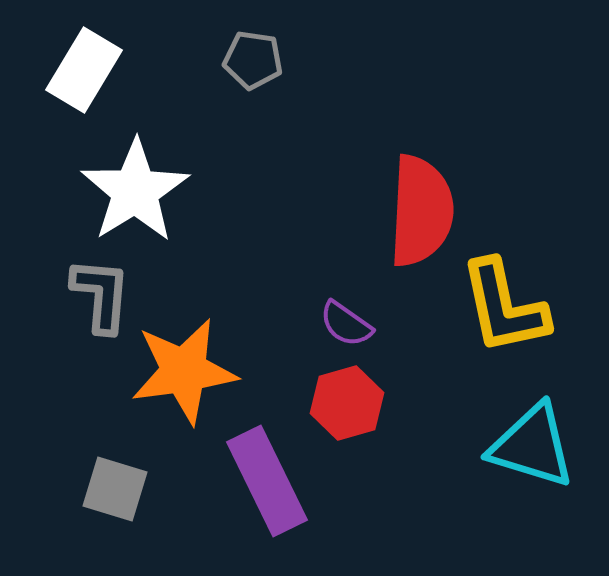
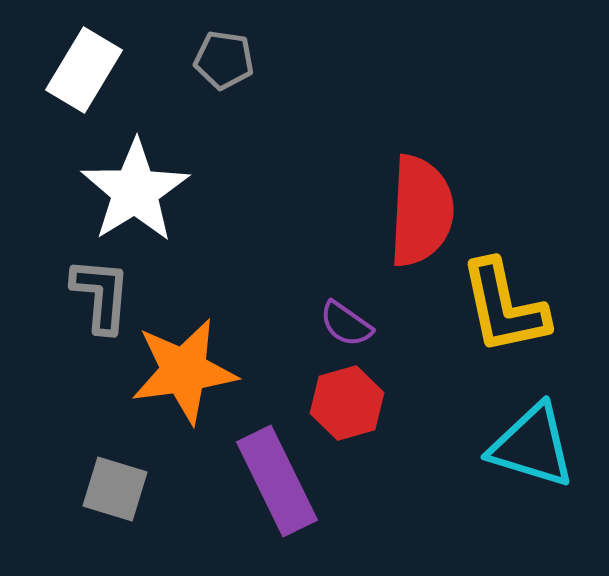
gray pentagon: moved 29 px left
purple rectangle: moved 10 px right
